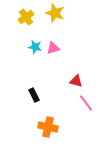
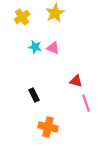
yellow star: rotated 24 degrees clockwise
yellow cross: moved 4 px left
pink triangle: rotated 40 degrees clockwise
pink line: rotated 18 degrees clockwise
